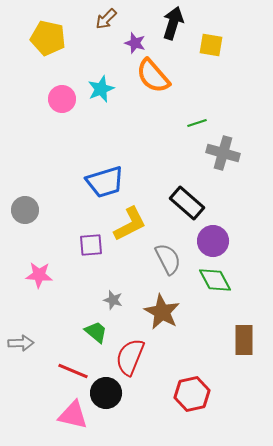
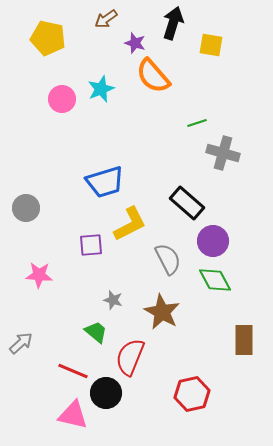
brown arrow: rotated 10 degrees clockwise
gray circle: moved 1 px right, 2 px up
gray arrow: rotated 40 degrees counterclockwise
